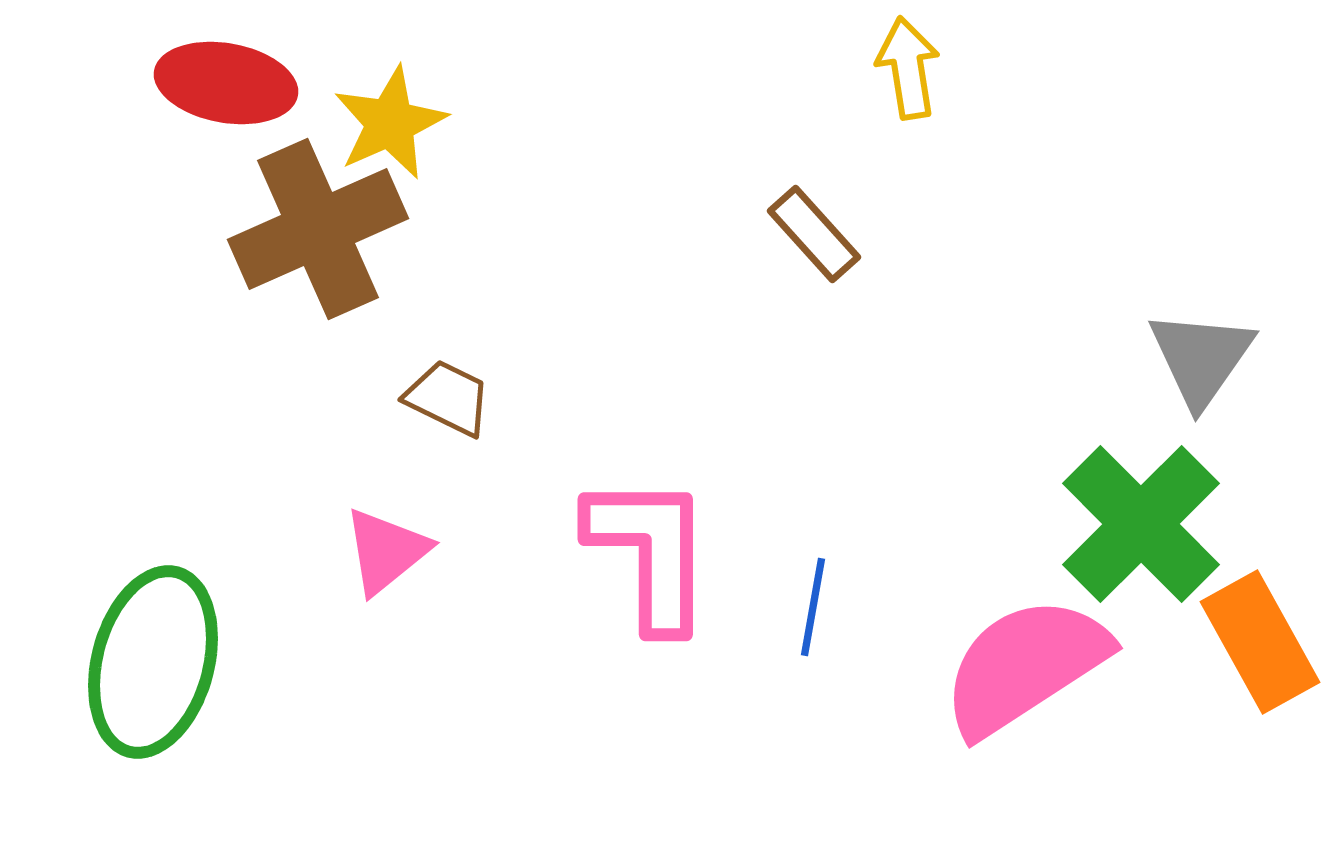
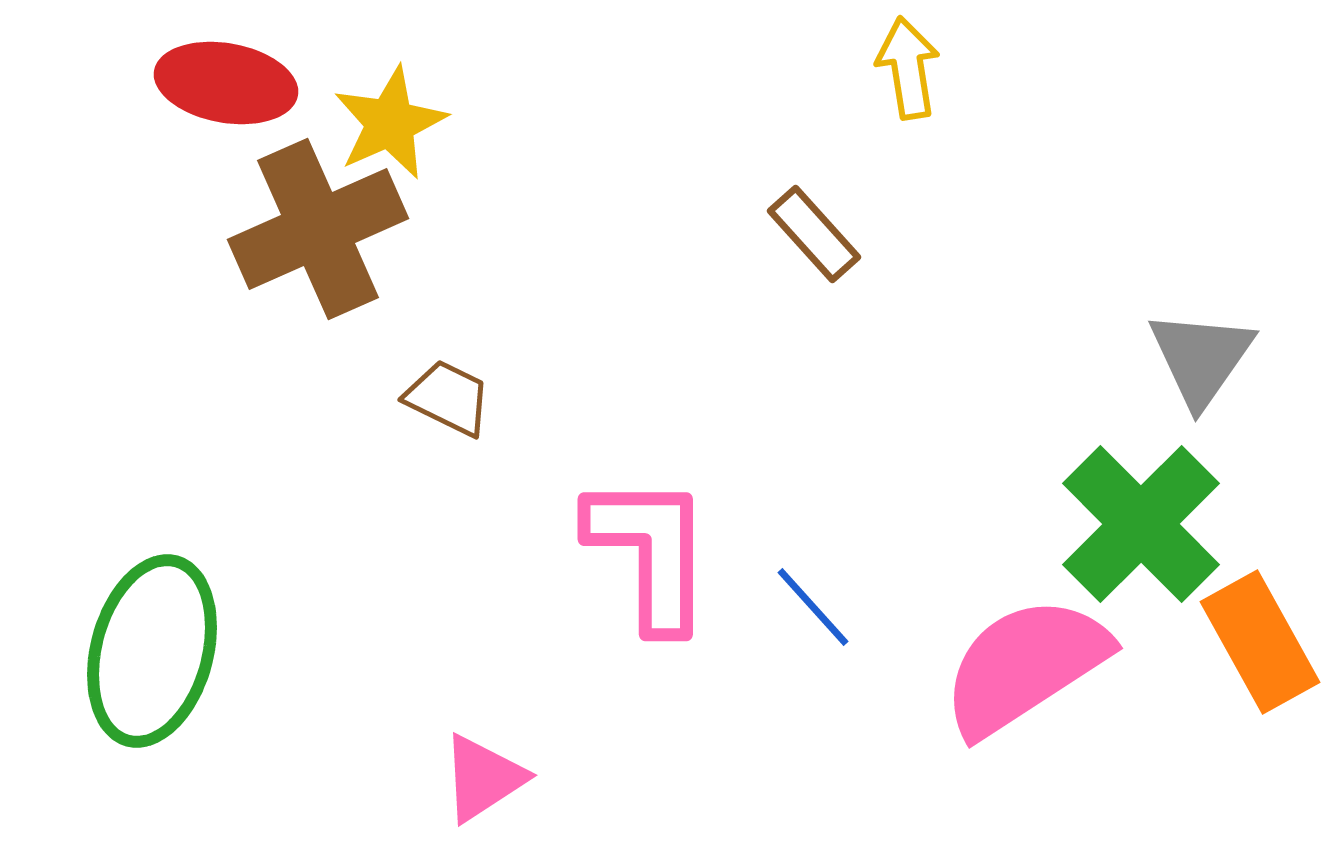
pink triangle: moved 97 px right, 227 px down; rotated 6 degrees clockwise
blue line: rotated 52 degrees counterclockwise
green ellipse: moved 1 px left, 11 px up
